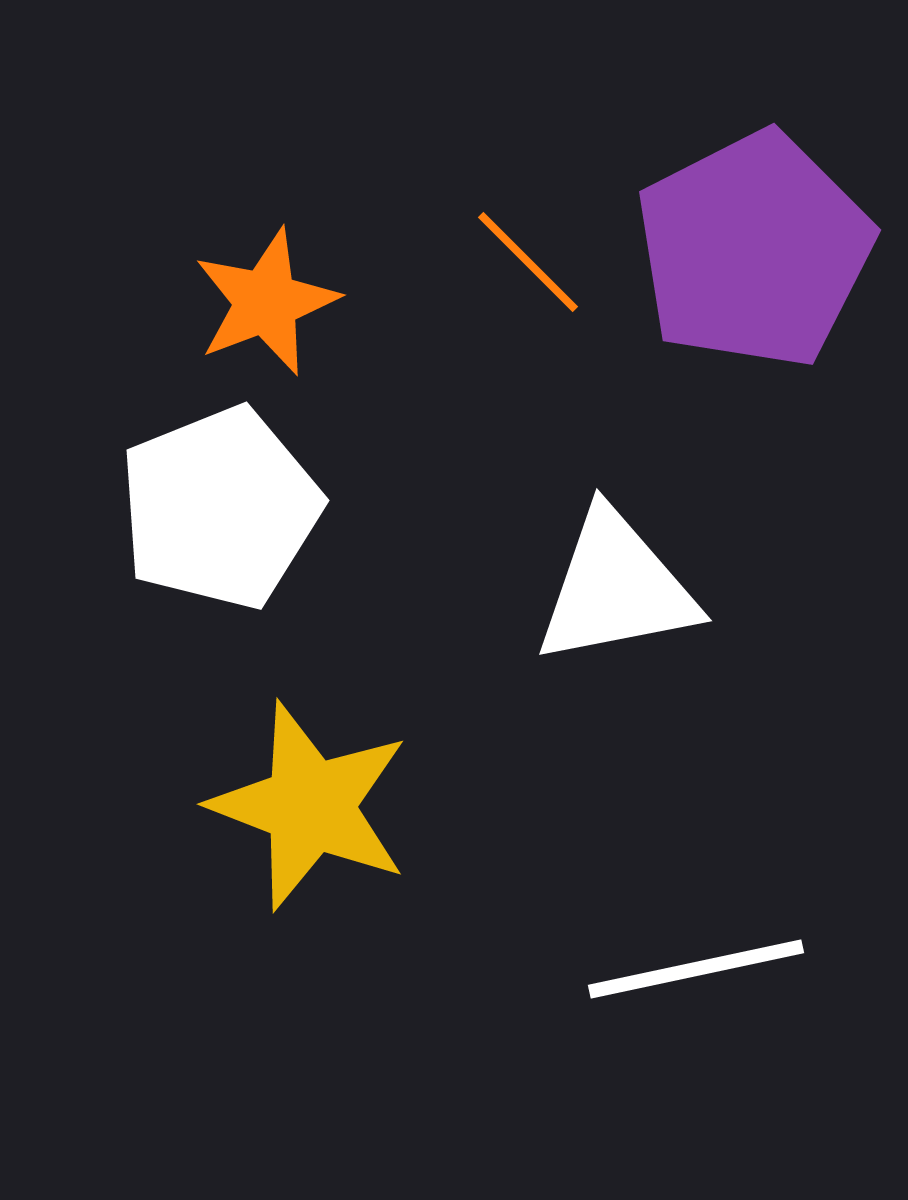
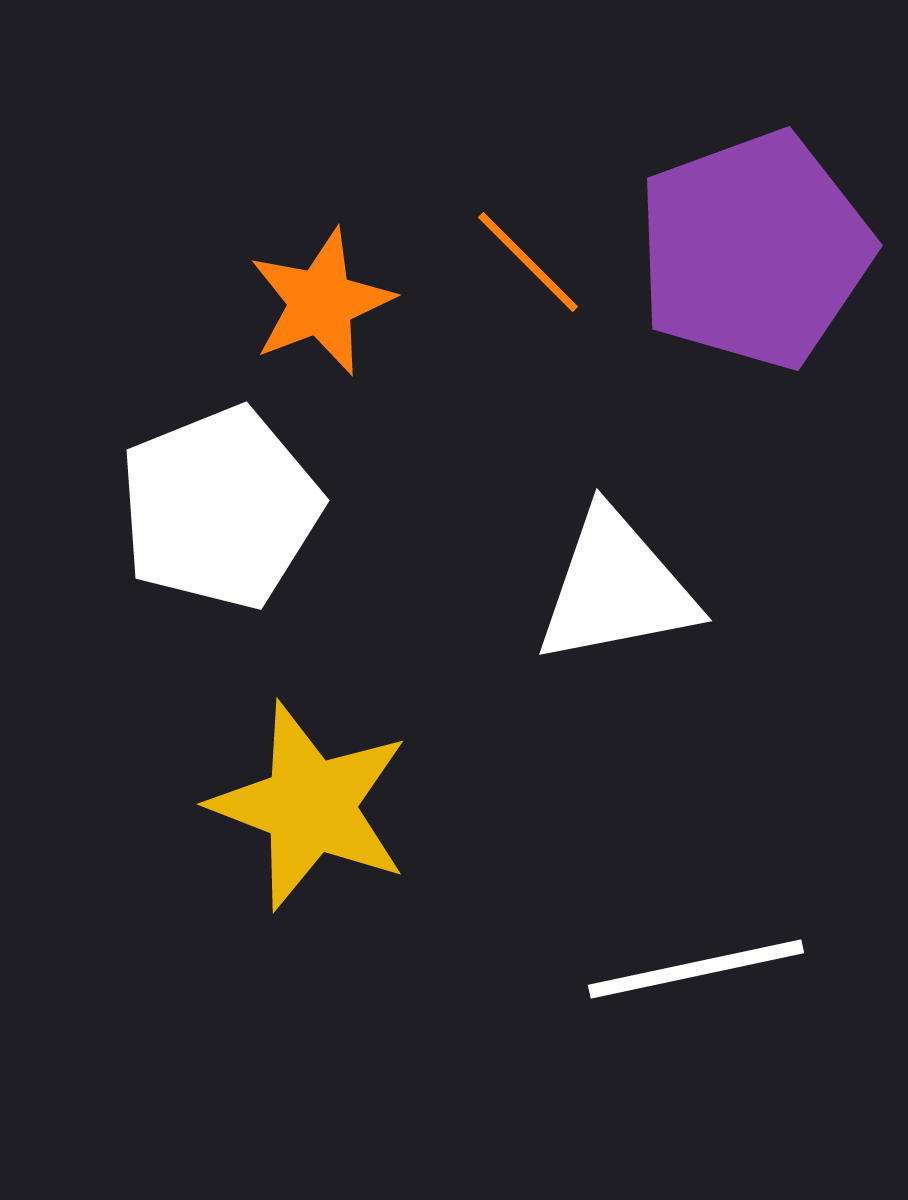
purple pentagon: rotated 7 degrees clockwise
orange star: moved 55 px right
